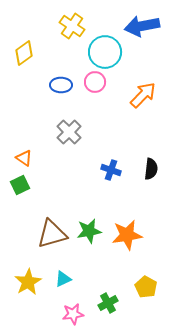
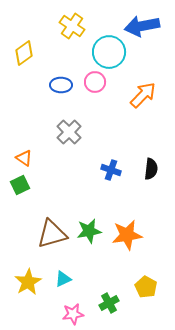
cyan circle: moved 4 px right
green cross: moved 1 px right
